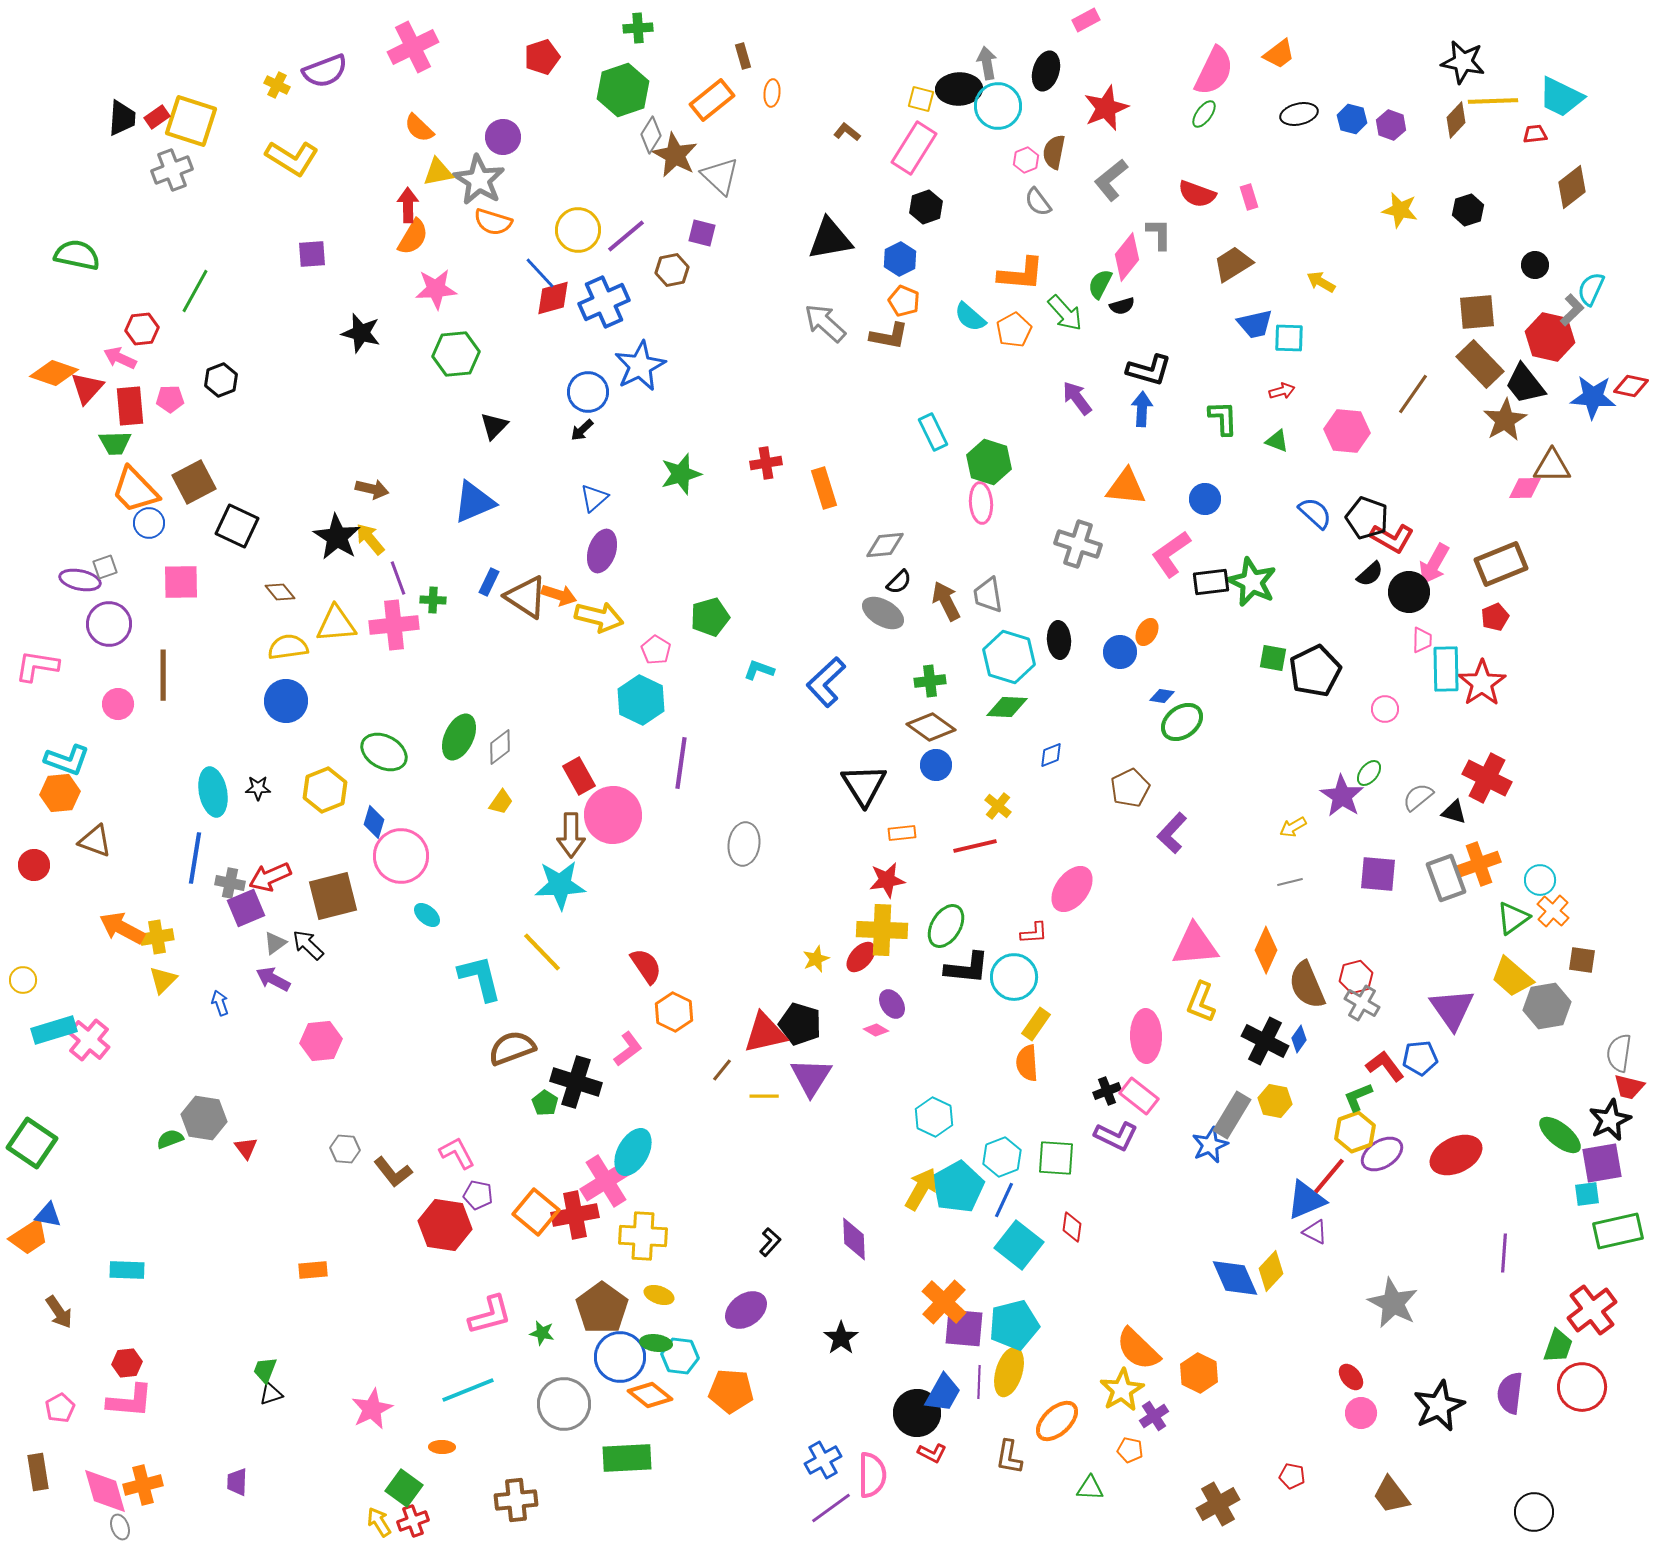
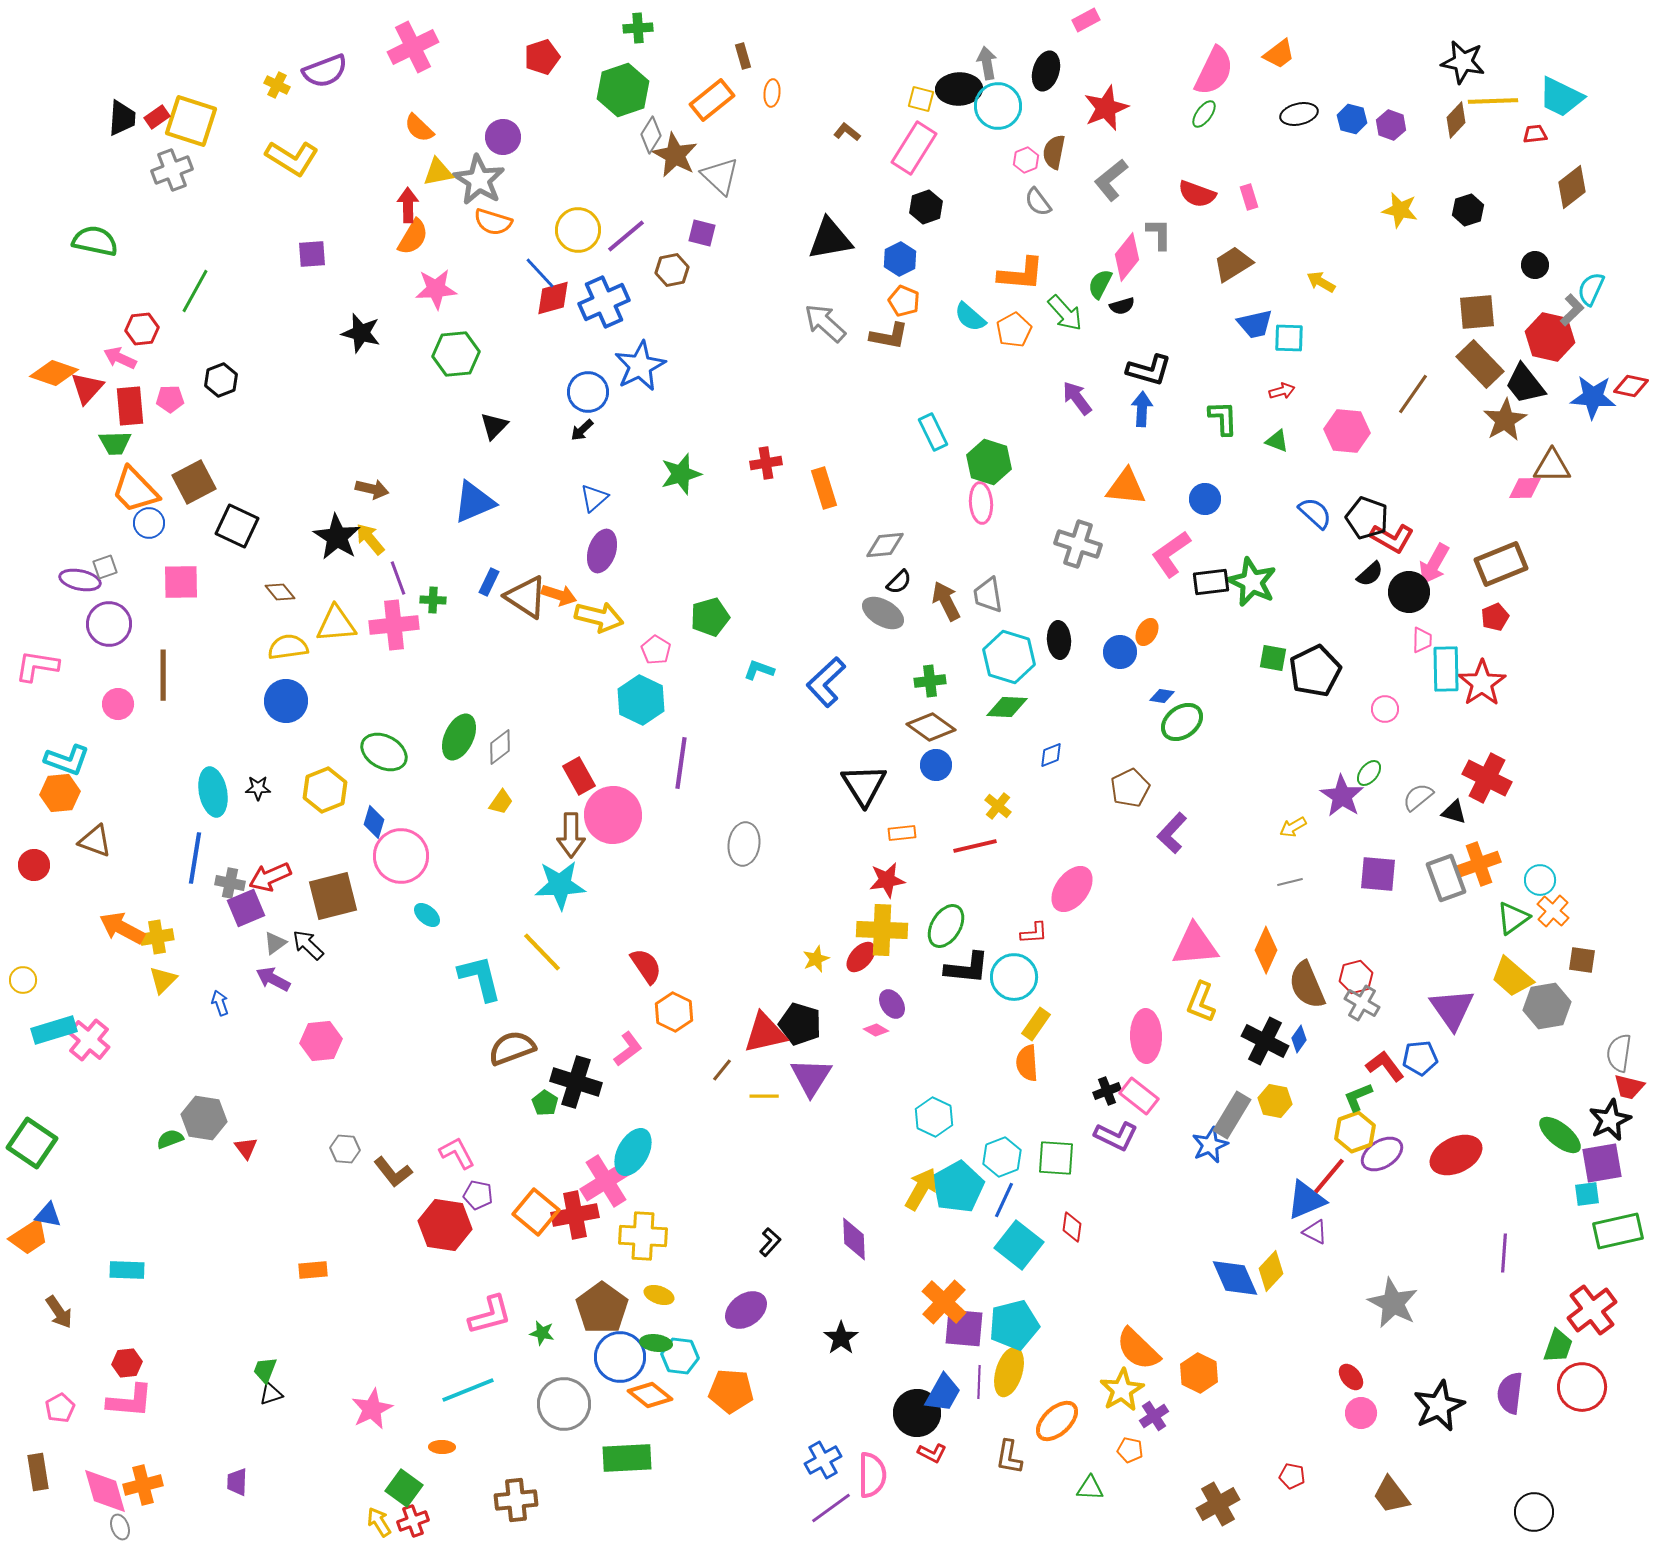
green semicircle at (77, 255): moved 18 px right, 14 px up
